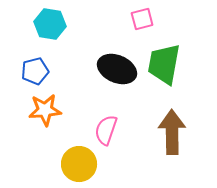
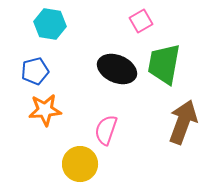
pink square: moved 1 px left, 2 px down; rotated 15 degrees counterclockwise
brown arrow: moved 11 px right, 10 px up; rotated 21 degrees clockwise
yellow circle: moved 1 px right
